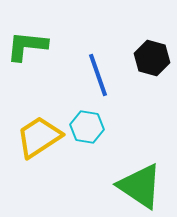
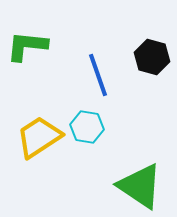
black hexagon: moved 1 px up
